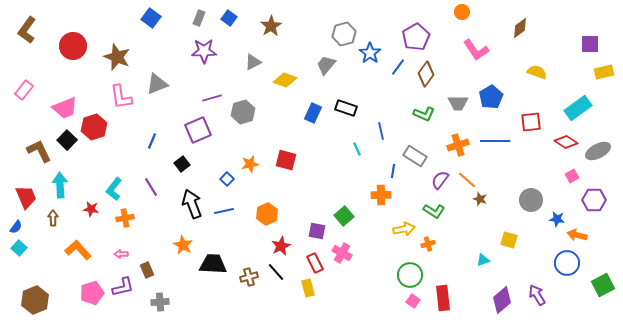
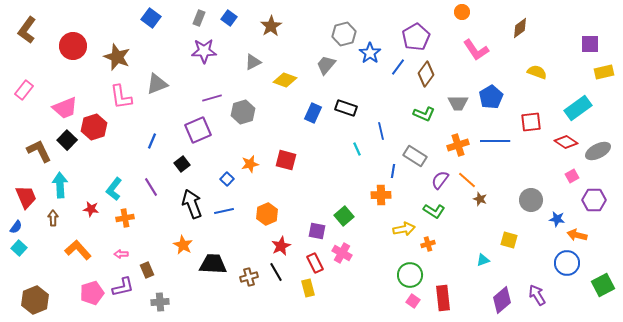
black line at (276, 272): rotated 12 degrees clockwise
